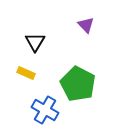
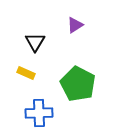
purple triangle: moved 11 px left; rotated 42 degrees clockwise
blue cross: moved 6 px left, 3 px down; rotated 32 degrees counterclockwise
